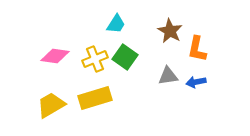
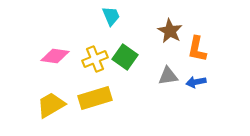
cyan trapezoid: moved 5 px left, 8 px up; rotated 55 degrees counterclockwise
